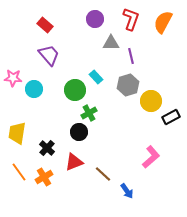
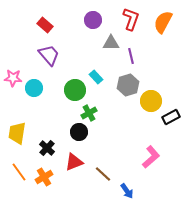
purple circle: moved 2 px left, 1 px down
cyan circle: moved 1 px up
